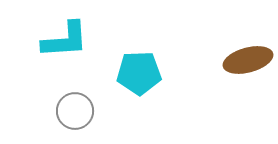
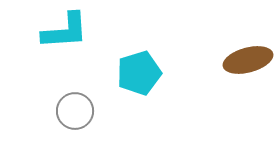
cyan L-shape: moved 9 px up
cyan pentagon: rotated 15 degrees counterclockwise
